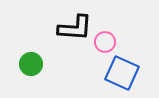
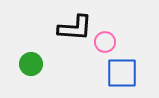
blue square: rotated 24 degrees counterclockwise
